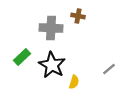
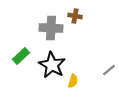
brown cross: moved 3 px left
green rectangle: moved 1 px left, 1 px up
gray line: moved 1 px down
yellow semicircle: moved 1 px left, 1 px up
